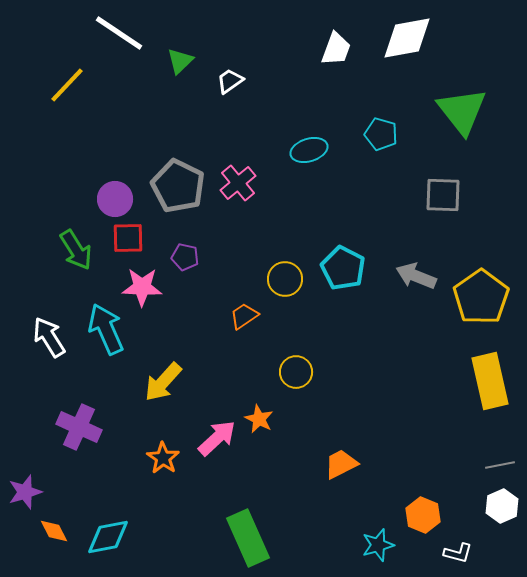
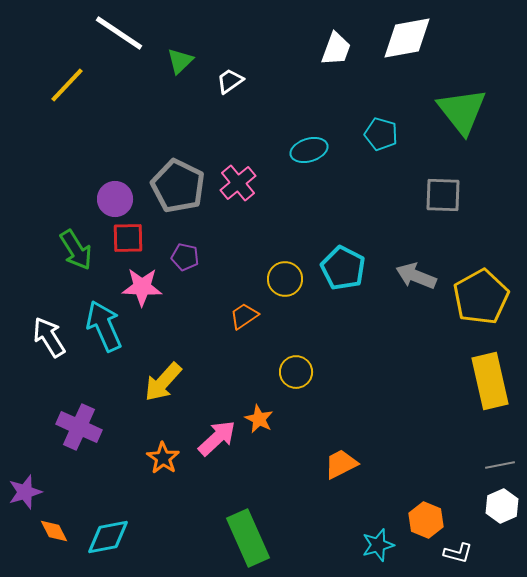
yellow pentagon at (481, 297): rotated 6 degrees clockwise
cyan arrow at (106, 329): moved 2 px left, 3 px up
orange hexagon at (423, 515): moved 3 px right, 5 px down
